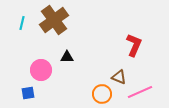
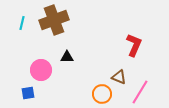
brown cross: rotated 16 degrees clockwise
pink line: rotated 35 degrees counterclockwise
